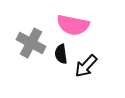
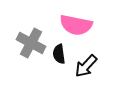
pink semicircle: moved 3 px right
black semicircle: moved 2 px left
